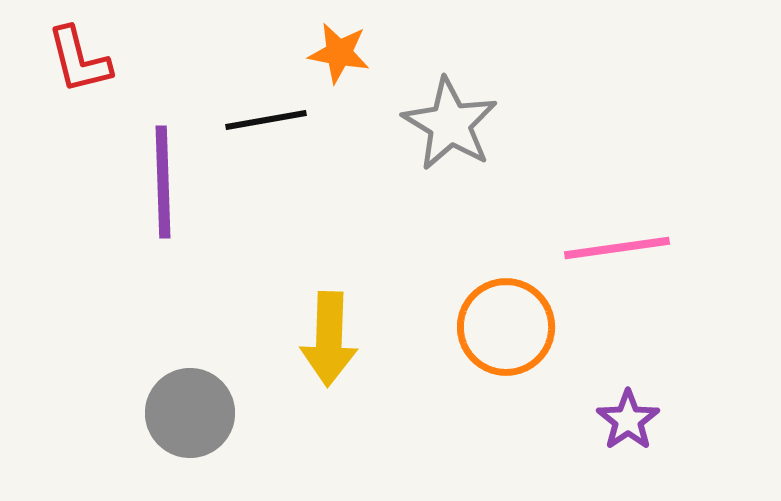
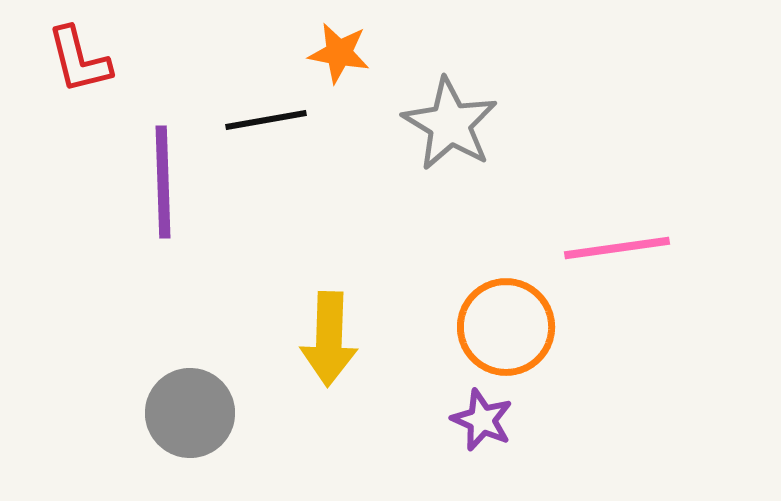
purple star: moved 146 px left; rotated 14 degrees counterclockwise
